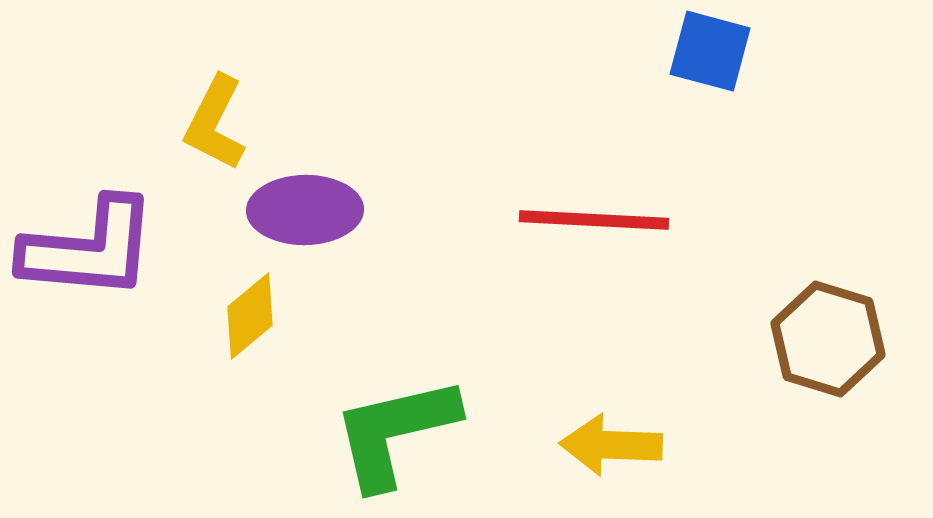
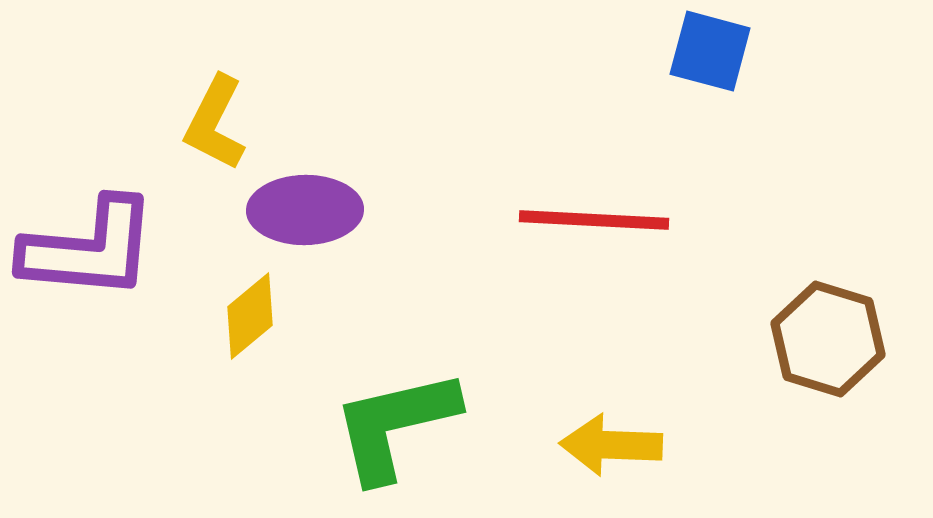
green L-shape: moved 7 px up
